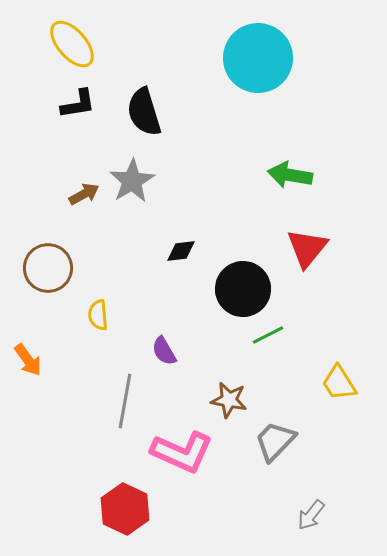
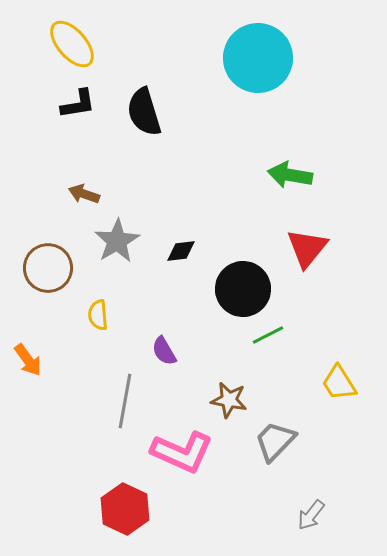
gray star: moved 15 px left, 60 px down
brown arrow: rotated 132 degrees counterclockwise
